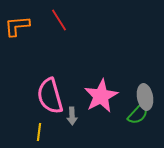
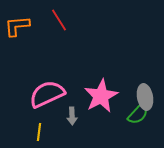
pink semicircle: moved 3 px left, 2 px up; rotated 81 degrees clockwise
